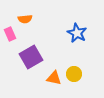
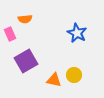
purple square: moved 5 px left, 4 px down
yellow circle: moved 1 px down
orange triangle: moved 2 px down
